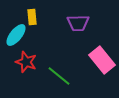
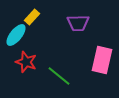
yellow rectangle: rotated 49 degrees clockwise
pink rectangle: rotated 52 degrees clockwise
